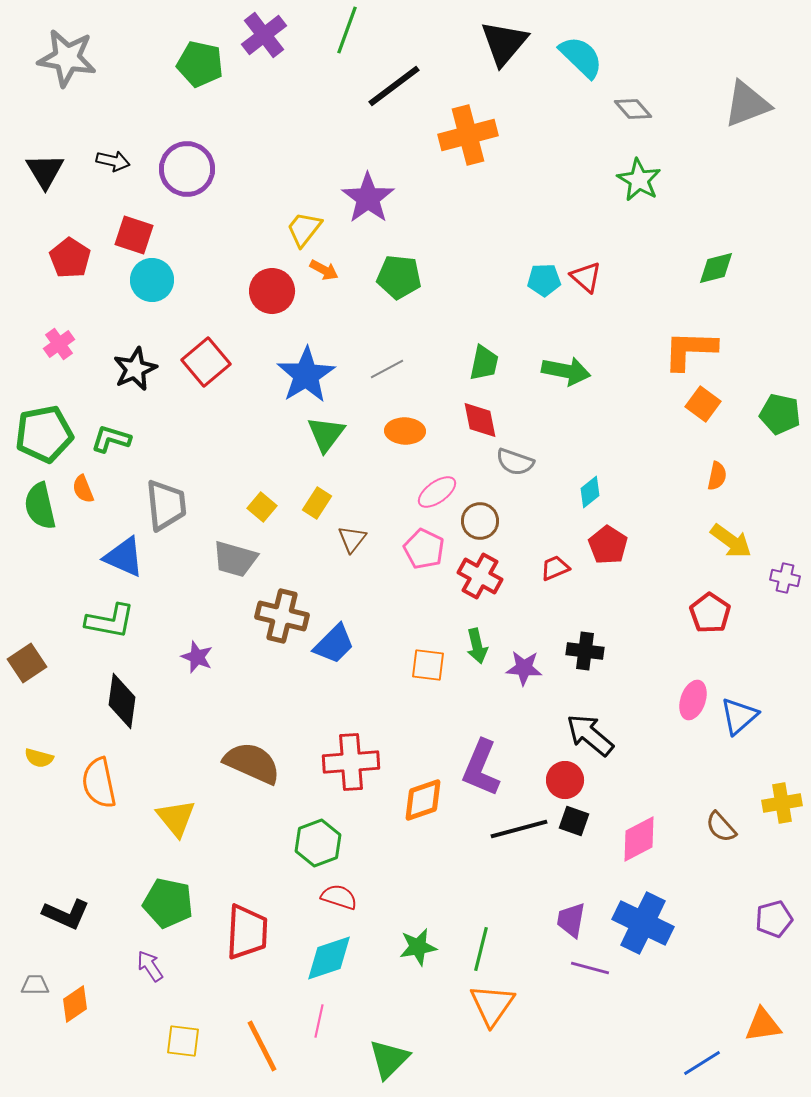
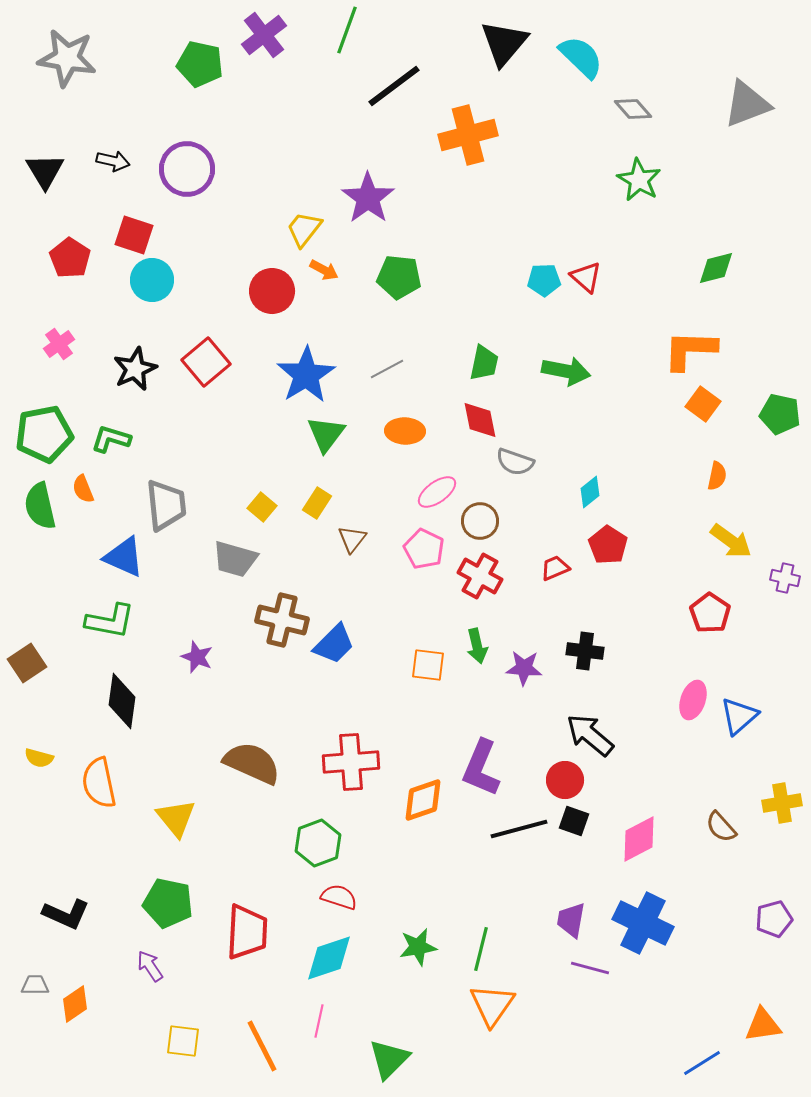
brown cross at (282, 616): moved 4 px down
